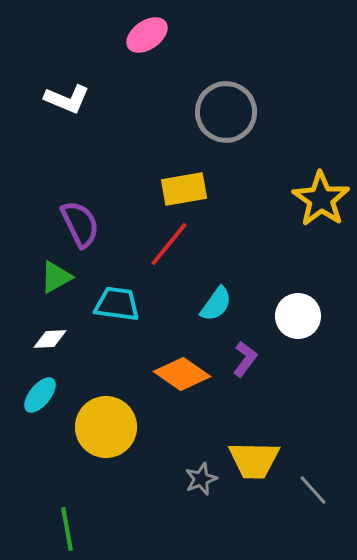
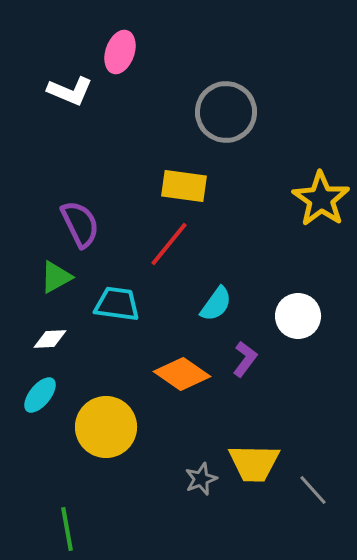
pink ellipse: moved 27 px left, 17 px down; rotated 36 degrees counterclockwise
white L-shape: moved 3 px right, 8 px up
yellow rectangle: moved 3 px up; rotated 18 degrees clockwise
yellow trapezoid: moved 3 px down
